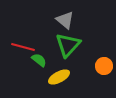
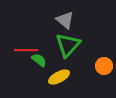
red line: moved 3 px right, 3 px down; rotated 15 degrees counterclockwise
